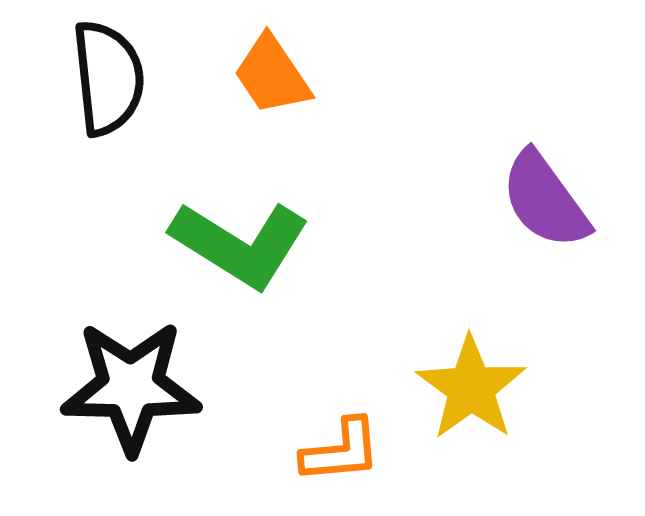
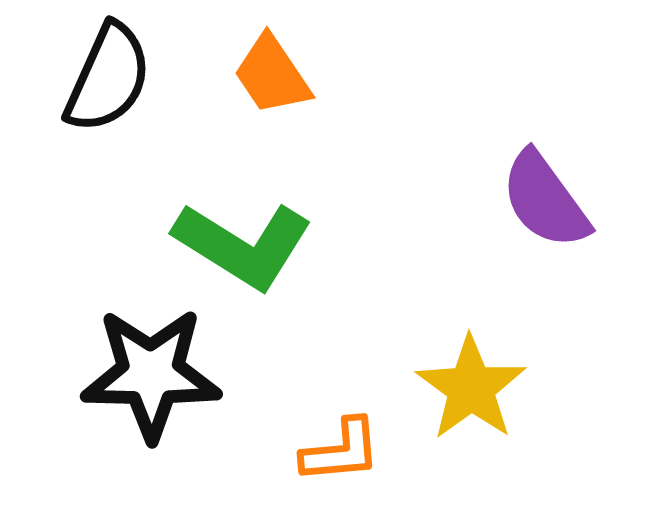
black semicircle: rotated 30 degrees clockwise
green L-shape: moved 3 px right, 1 px down
black star: moved 20 px right, 13 px up
